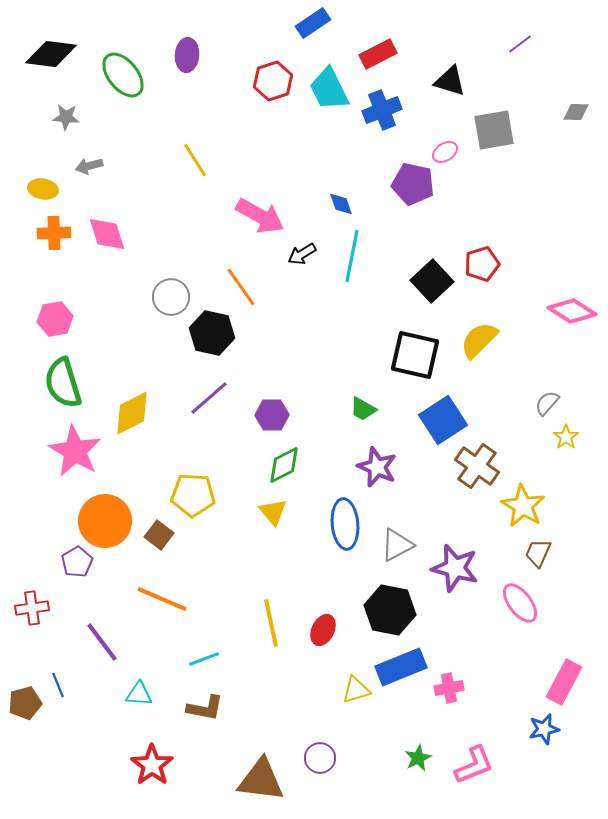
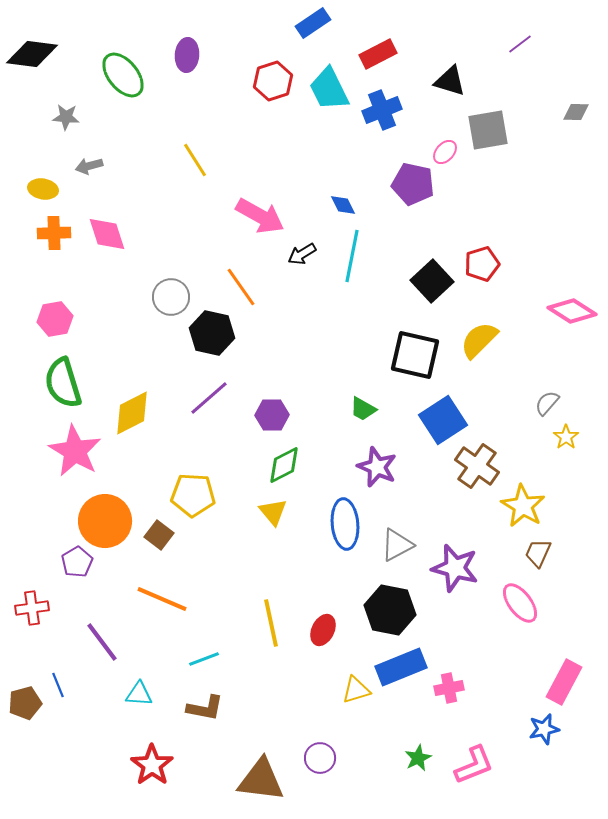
black diamond at (51, 54): moved 19 px left
gray square at (494, 130): moved 6 px left
pink ellipse at (445, 152): rotated 15 degrees counterclockwise
blue diamond at (341, 204): moved 2 px right, 1 px down; rotated 8 degrees counterclockwise
